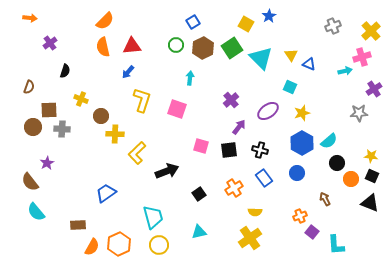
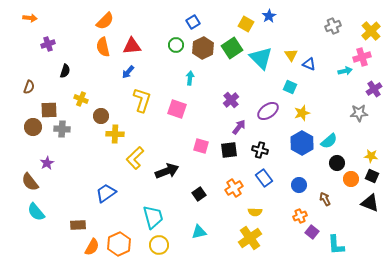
purple cross at (50, 43): moved 2 px left, 1 px down; rotated 16 degrees clockwise
yellow L-shape at (137, 153): moved 2 px left, 5 px down
blue circle at (297, 173): moved 2 px right, 12 px down
